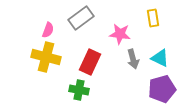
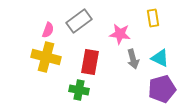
gray rectangle: moved 2 px left, 3 px down
red rectangle: rotated 15 degrees counterclockwise
